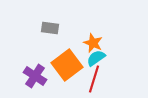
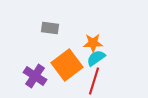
orange star: rotated 24 degrees counterclockwise
red line: moved 2 px down
